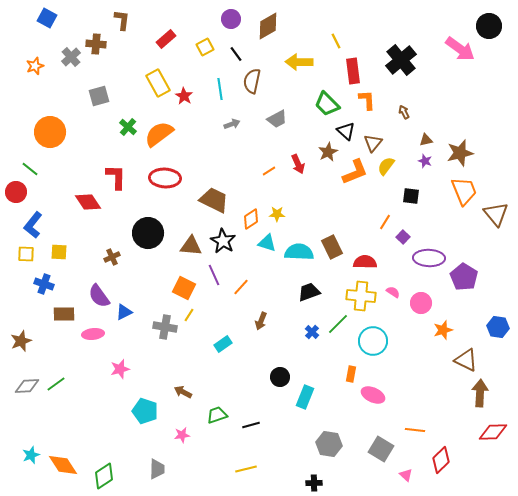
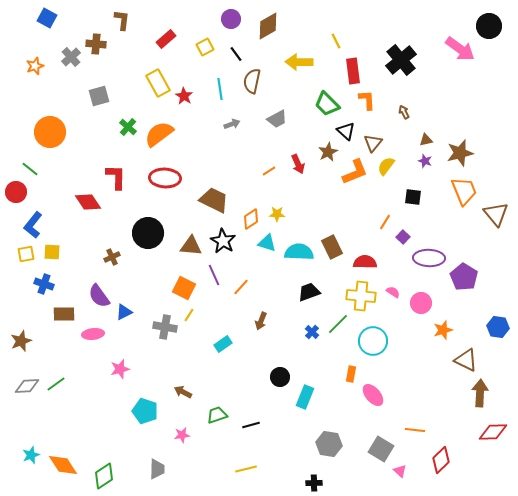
black square at (411, 196): moved 2 px right, 1 px down
yellow square at (59, 252): moved 7 px left
yellow square at (26, 254): rotated 12 degrees counterclockwise
pink ellipse at (373, 395): rotated 25 degrees clockwise
pink triangle at (406, 475): moved 6 px left, 4 px up
